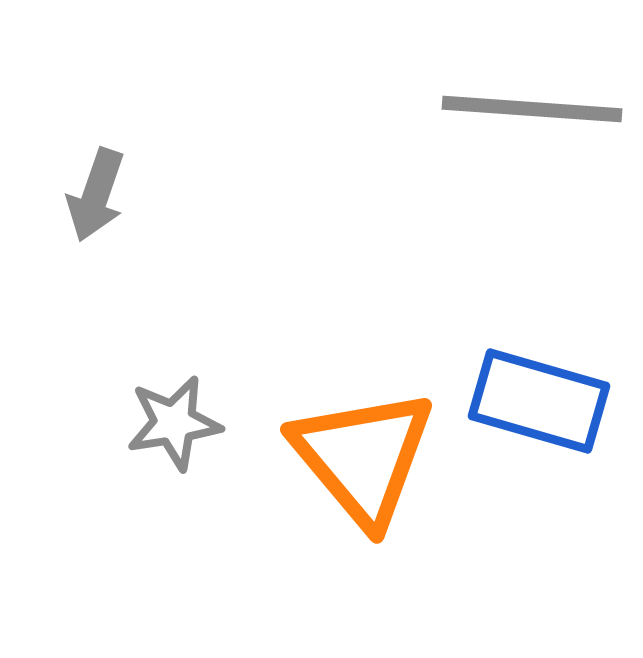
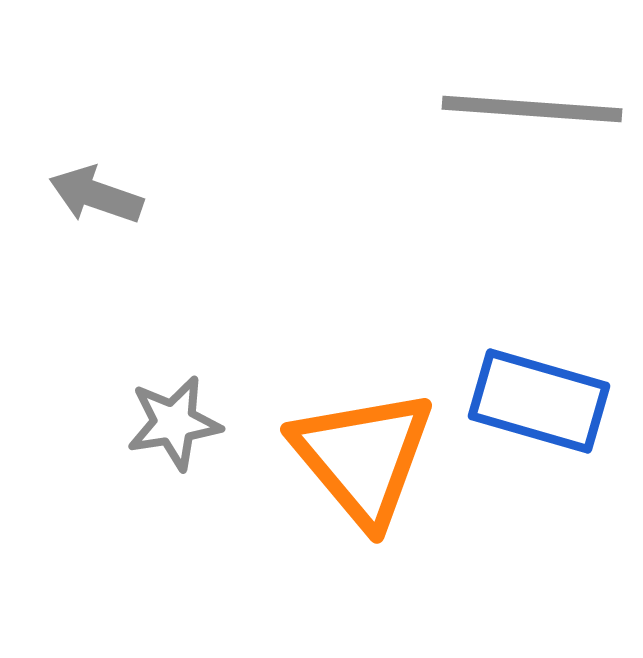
gray arrow: rotated 90 degrees clockwise
